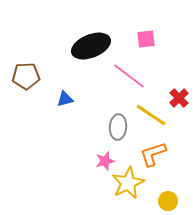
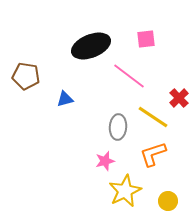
brown pentagon: rotated 12 degrees clockwise
yellow line: moved 2 px right, 2 px down
yellow star: moved 3 px left, 8 px down
